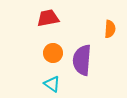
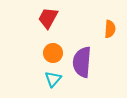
red trapezoid: rotated 50 degrees counterclockwise
purple semicircle: moved 2 px down
cyan triangle: moved 1 px right, 5 px up; rotated 36 degrees clockwise
